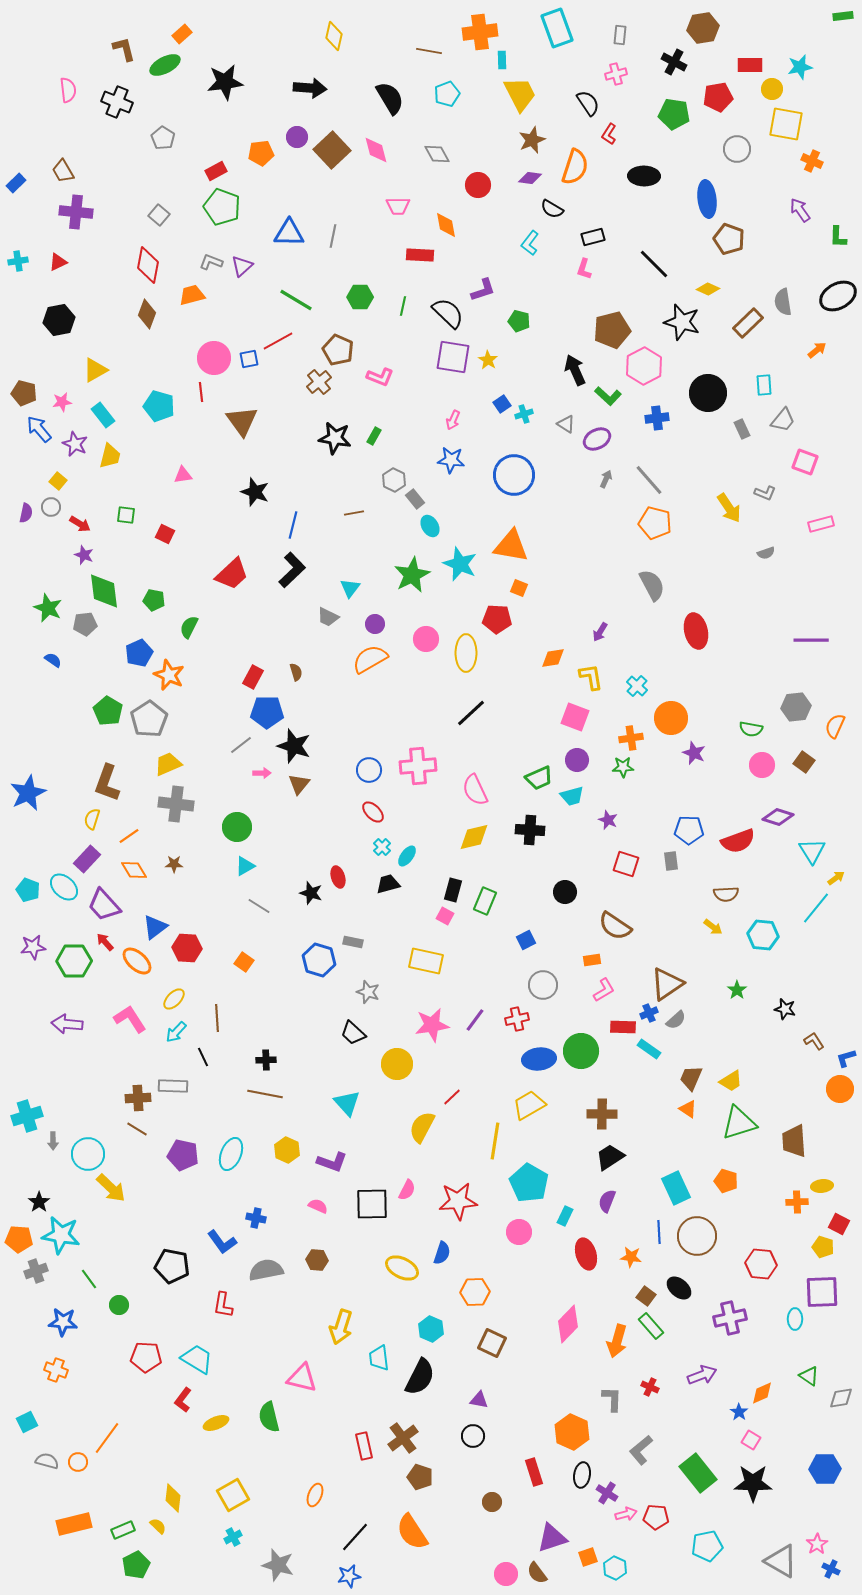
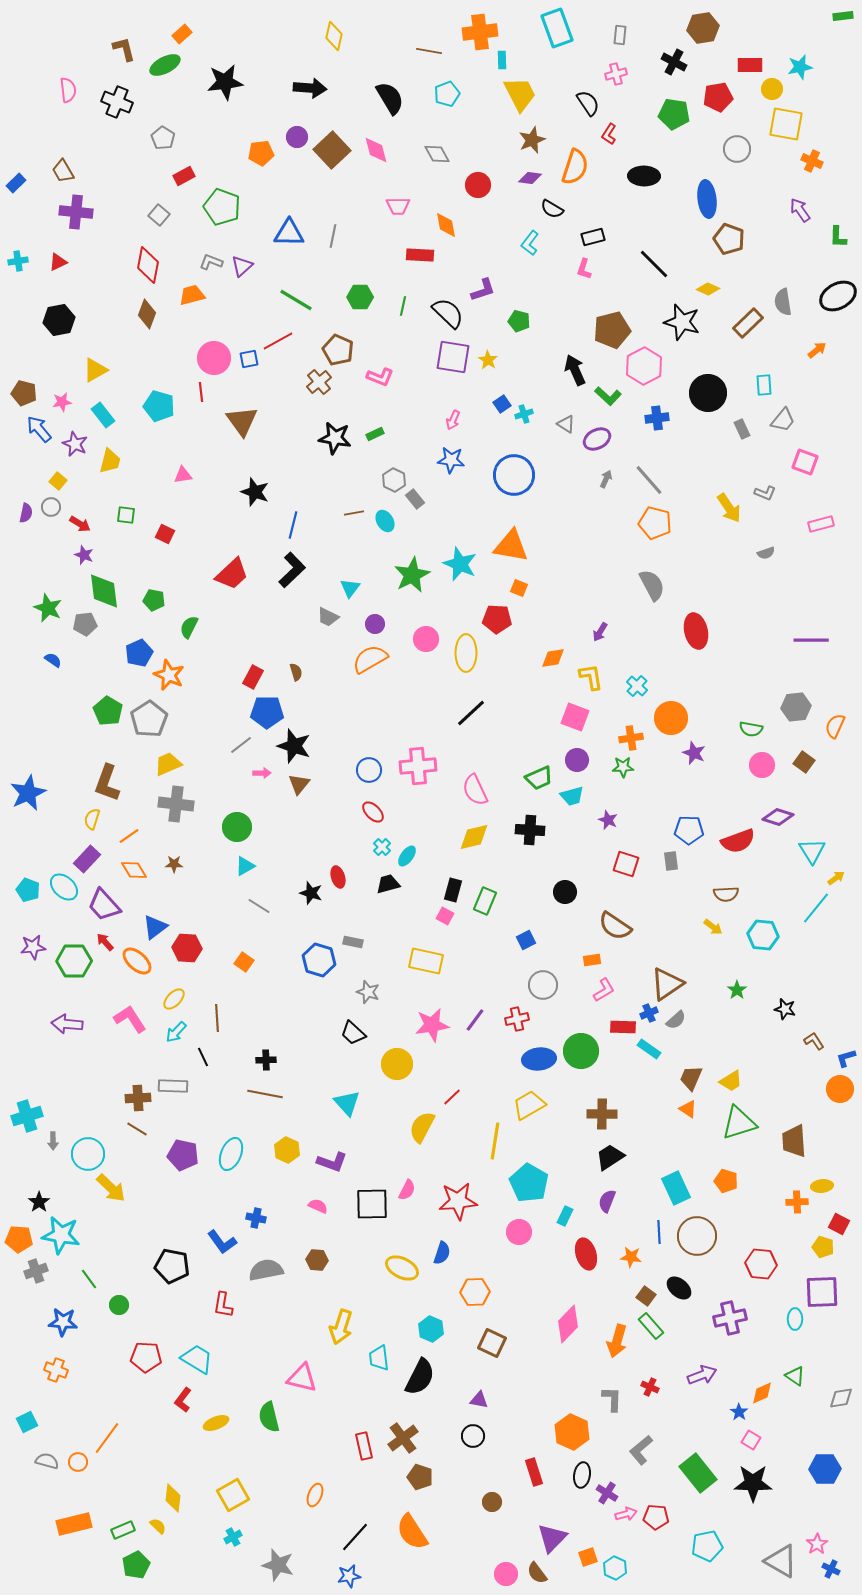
red rectangle at (216, 171): moved 32 px left, 5 px down
green rectangle at (374, 436): moved 1 px right, 2 px up; rotated 36 degrees clockwise
yellow trapezoid at (110, 456): moved 5 px down
cyan ellipse at (430, 526): moved 45 px left, 5 px up
green triangle at (809, 1376): moved 14 px left
purple triangle at (552, 1538): rotated 28 degrees counterclockwise
